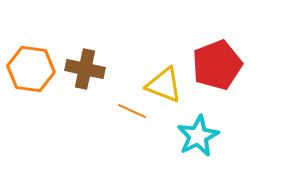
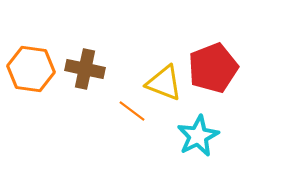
red pentagon: moved 4 px left, 3 px down
yellow triangle: moved 2 px up
orange line: rotated 12 degrees clockwise
